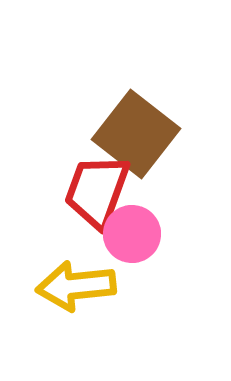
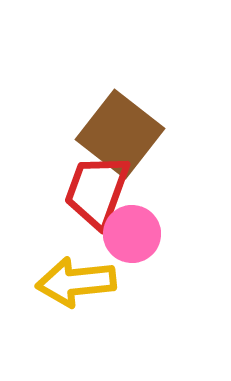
brown square: moved 16 px left
yellow arrow: moved 4 px up
